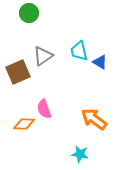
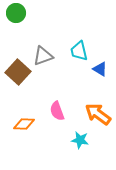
green circle: moved 13 px left
gray triangle: rotated 15 degrees clockwise
blue triangle: moved 7 px down
brown square: rotated 25 degrees counterclockwise
pink semicircle: moved 13 px right, 2 px down
orange arrow: moved 4 px right, 5 px up
cyan star: moved 14 px up
